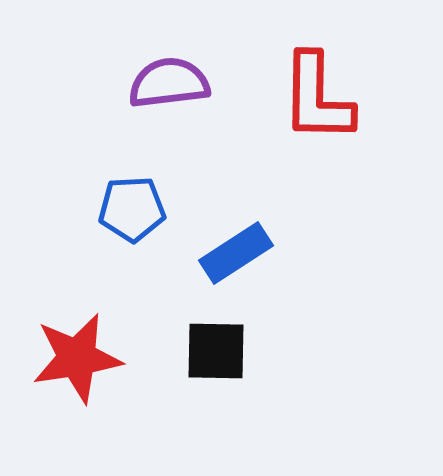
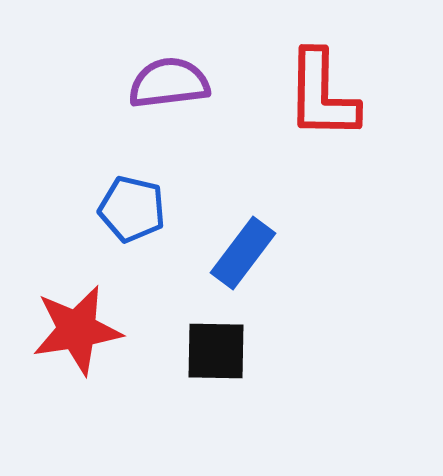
red L-shape: moved 5 px right, 3 px up
blue pentagon: rotated 16 degrees clockwise
blue rectangle: moved 7 px right; rotated 20 degrees counterclockwise
red star: moved 28 px up
